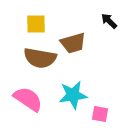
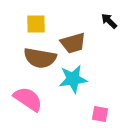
cyan star: moved 16 px up
